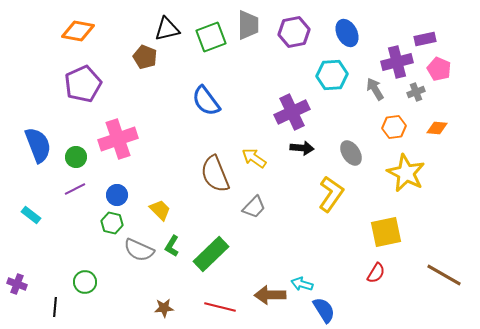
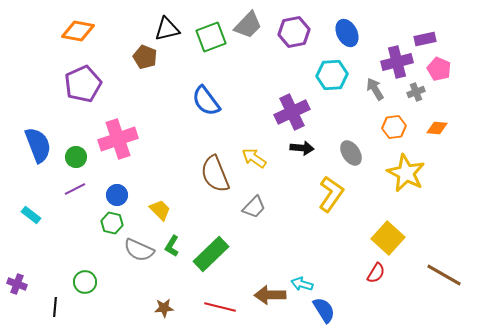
gray trapezoid at (248, 25): rotated 44 degrees clockwise
yellow square at (386, 232): moved 2 px right, 6 px down; rotated 36 degrees counterclockwise
